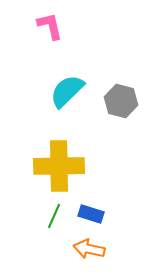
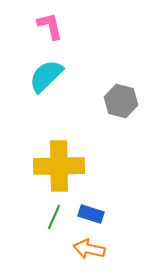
cyan semicircle: moved 21 px left, 15 px up
green line: moved 1 px down
